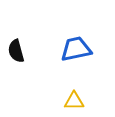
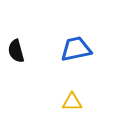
yellow triangle: moved 2 px left, 1 px down
